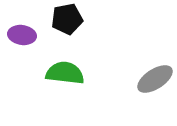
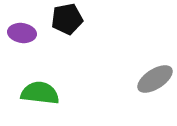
purple ellipse: moved 2 px up
green semicircle: moved 25 px left, 20 px down
